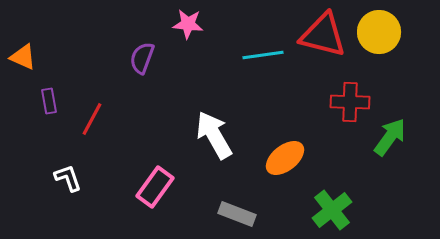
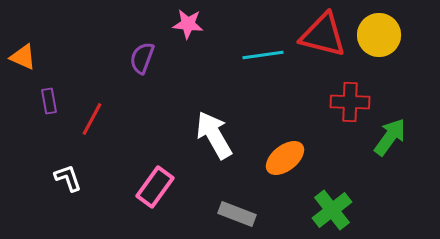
yellow circle: moved 3 px down
